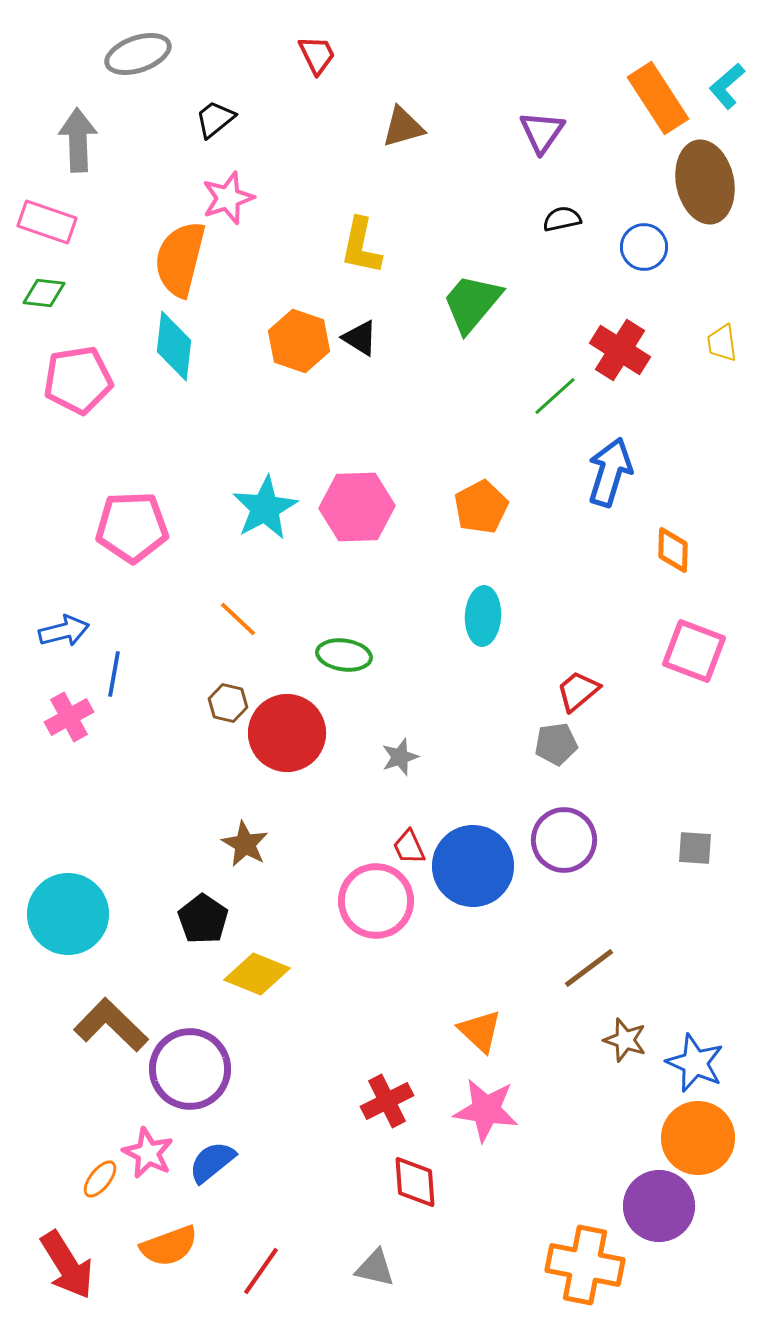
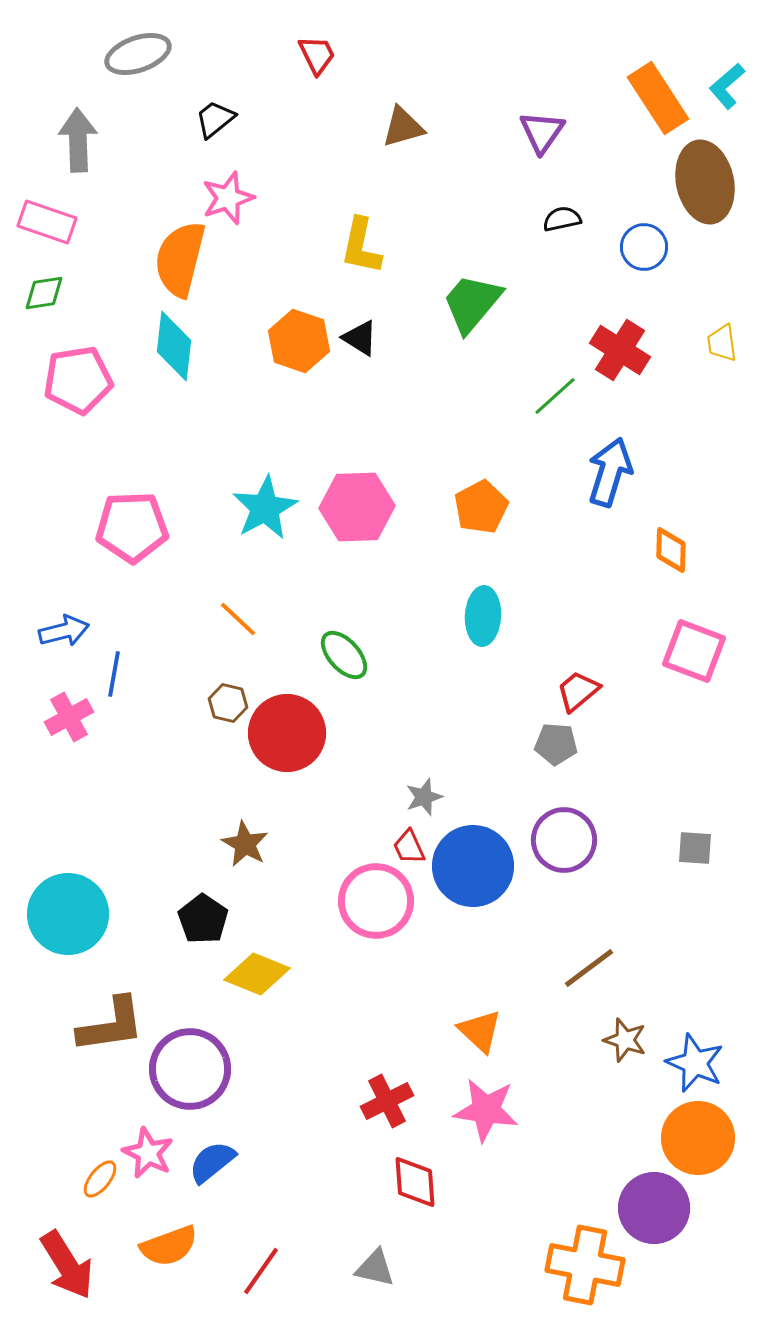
green diamond at (44, 293): rotated 15 degrees counterclockwise
orange diamond at (673, 550): moved 2 px left
green ellipse at (344, 655): rotated 40 degrees clockwise
gray pentagon at (556, 744): rotated 12 degrees clockwise
gray star at (400, 757): moved 24 px right, 40 px down
brown L-shape at (111, 1025): rotated 128 degrees clockwise
purple circle at (659, 1206): moved 5 px left, 2 px down
